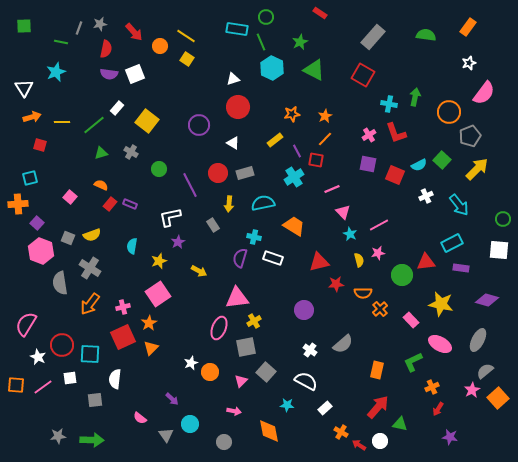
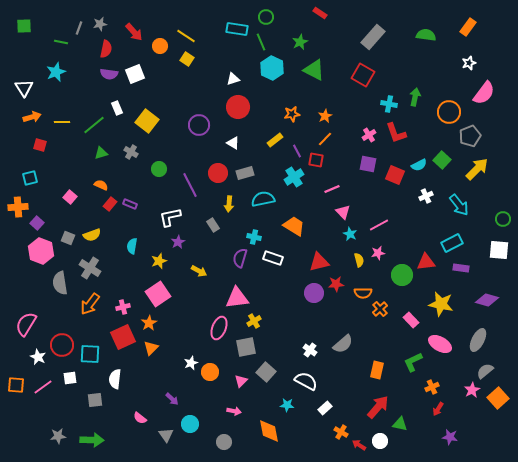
white rectangle at (117, 108): rotated 64 degrees counterclockwise
cyan semicircle at (263, 203): moved 4 px up
orange cross at (18, 204): moved 3 px down
purple circle at (304, 310): moved 10 px right, 17 px up
